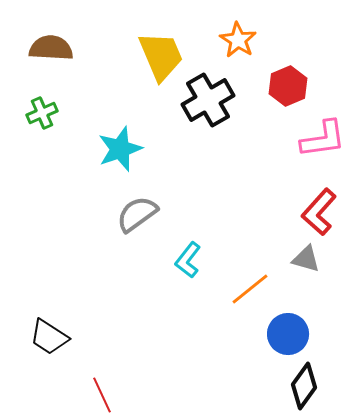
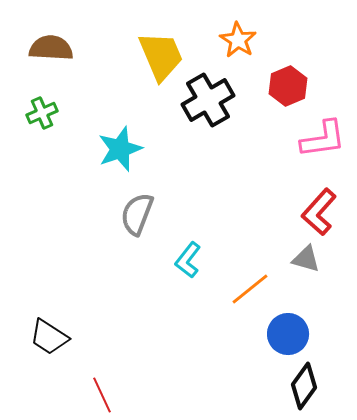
gray semicircle: rotated 33 degrees counterclockwise
